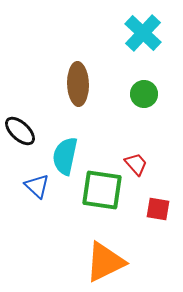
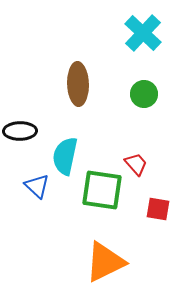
black ellipse: rotated 44 degrees counterclockwise
